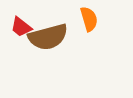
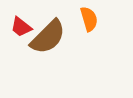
brown semicircle: rotated 30 degrees counterclockwise
